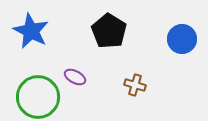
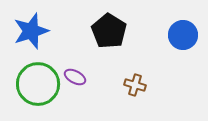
blue star: rotated 27 degrees clockwise
blue circle: moved 1 px right, 4 px up
green circle: moved 13 px up
